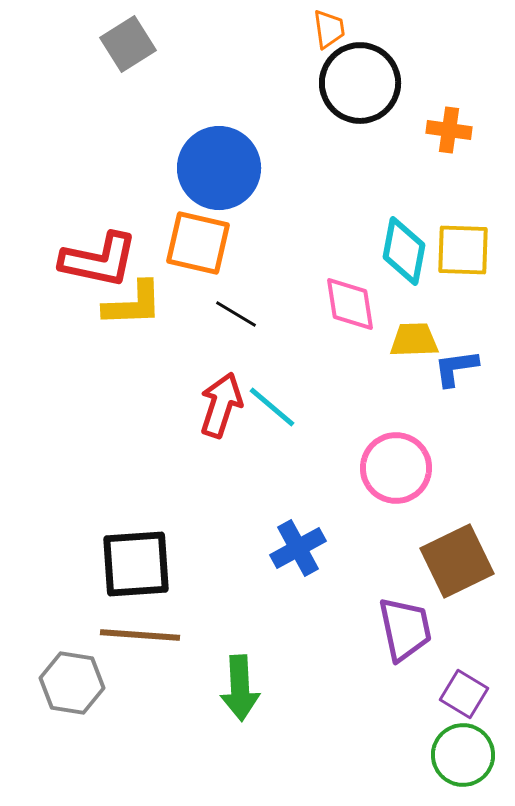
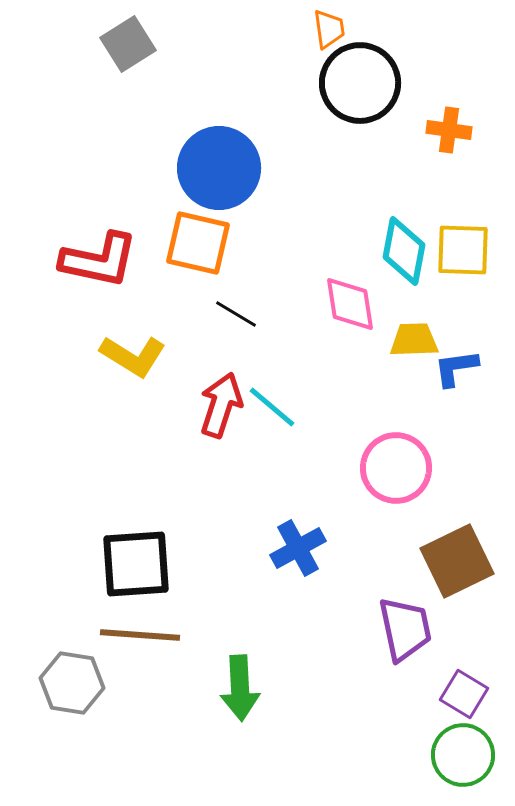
yellow L-shape: moved 52 px down; rotated 34 degrees clockwise
